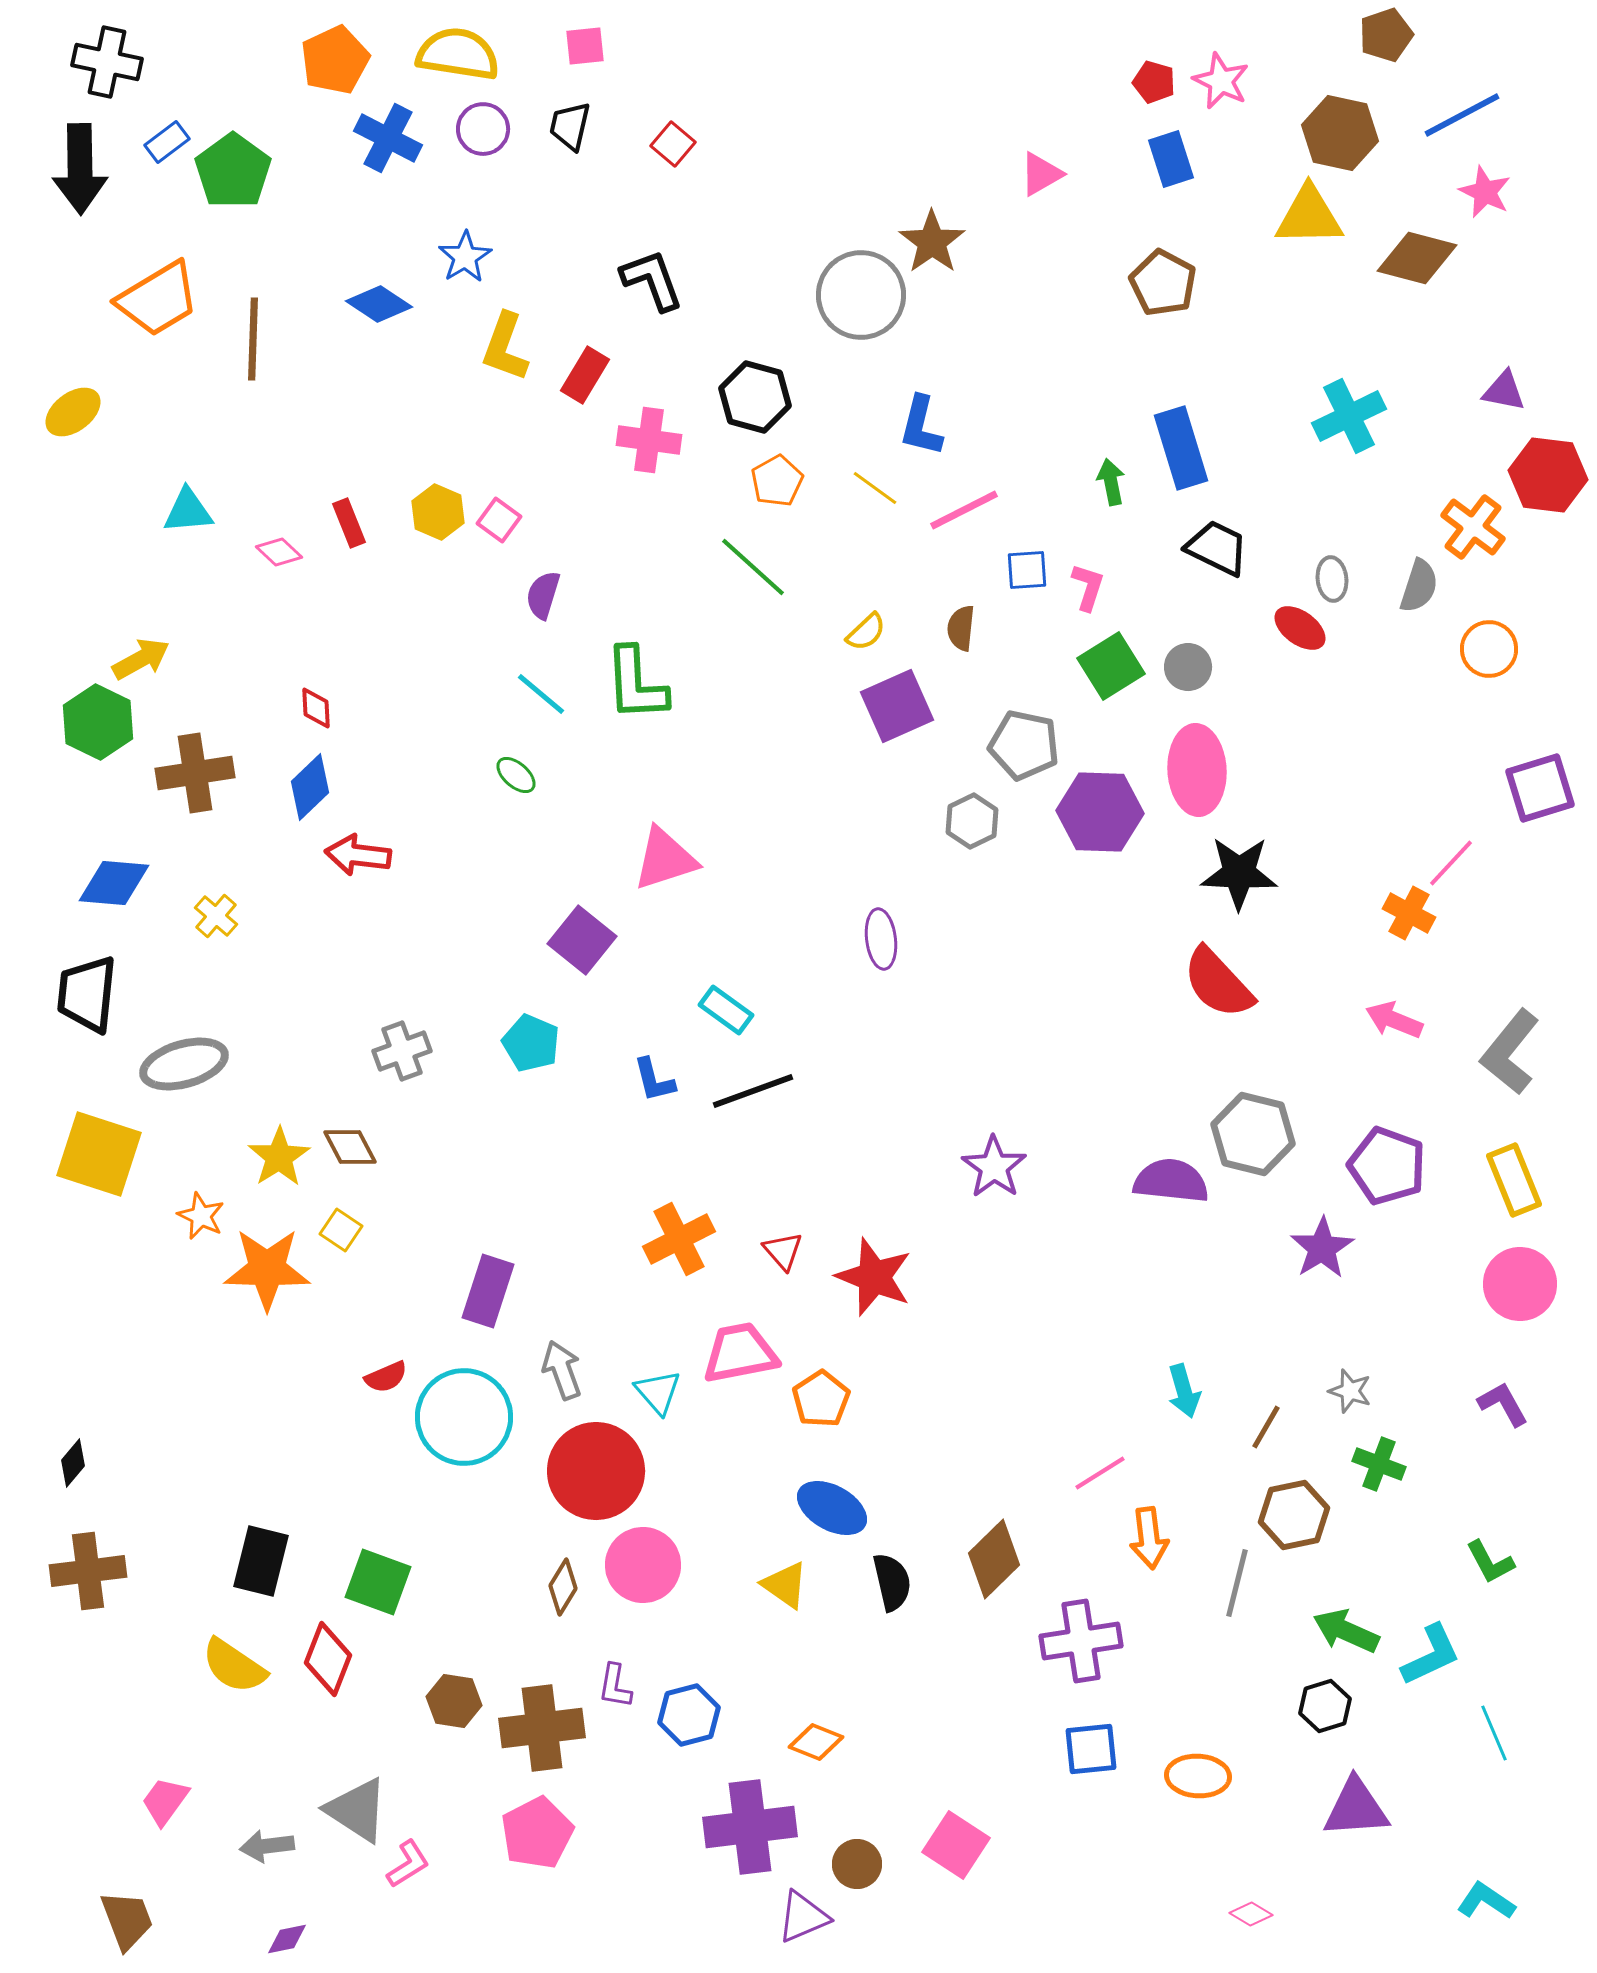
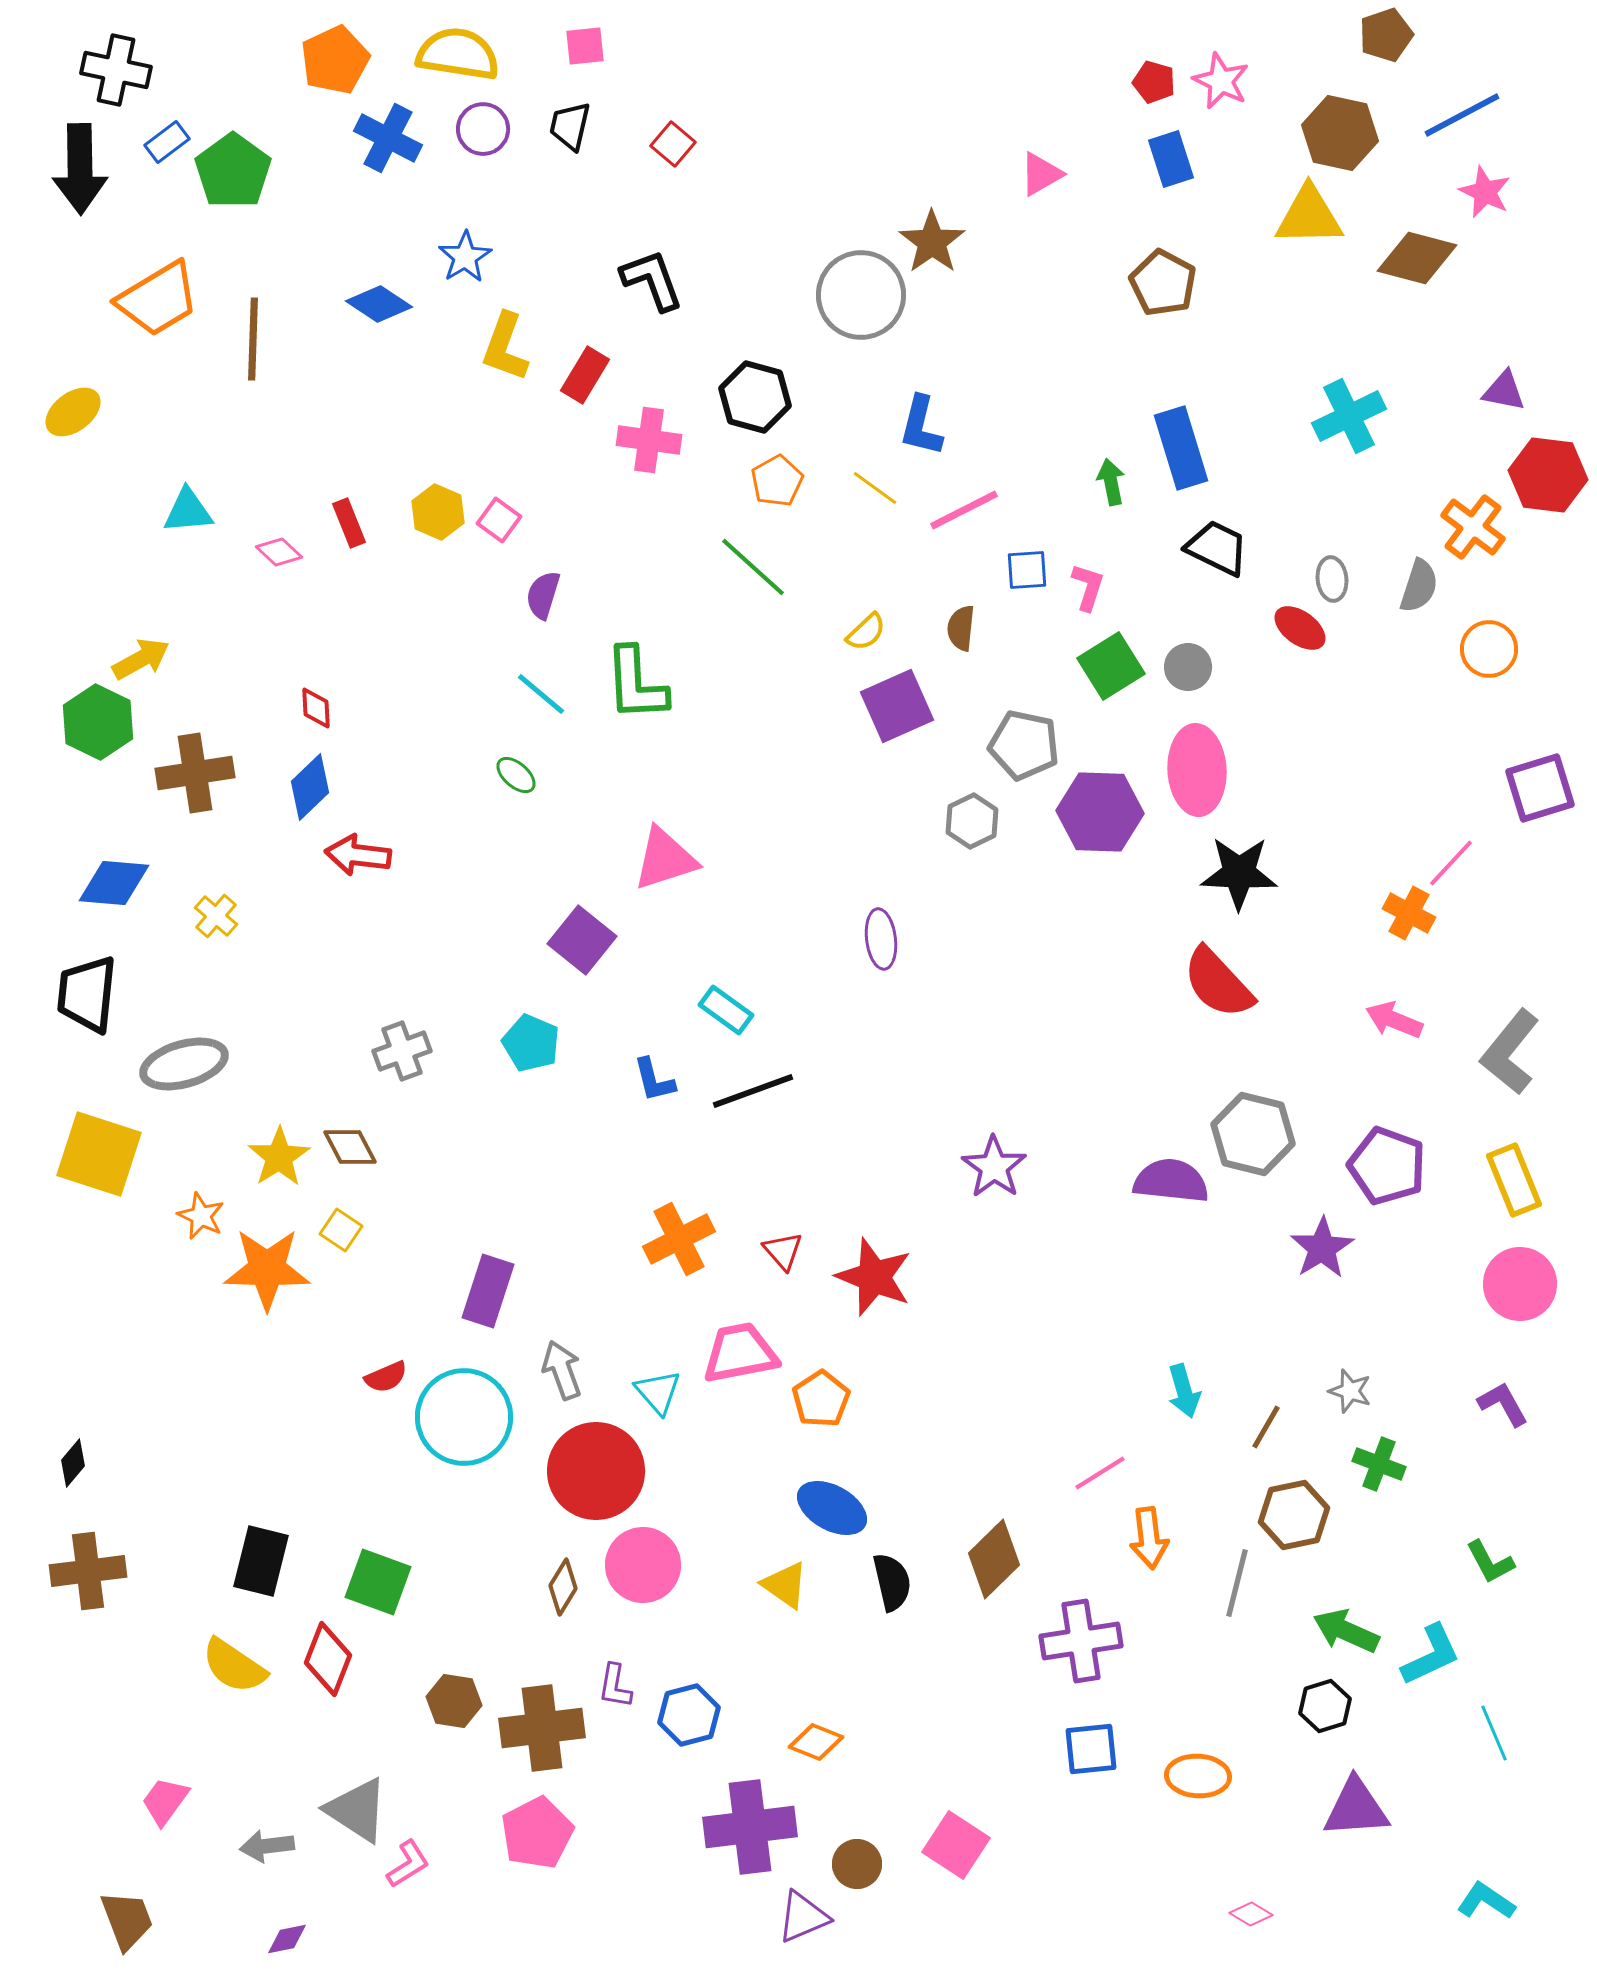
black cross at (107, 62): moved 9 px right, 8 px down
